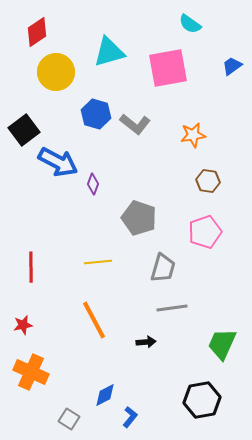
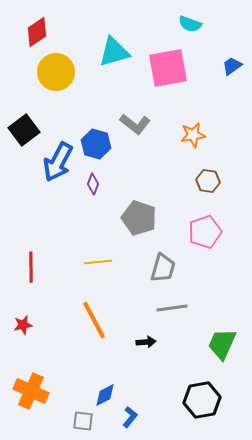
cyan semicircle: rotated 15 degrees counterclockwise
cyan triangle: moved 5 px right
blue hexagon: moved 30 px down
blue arrow: rotated 90 degrees clockwise
orange cross: moved 19 px down
gray square: moved 14 px right, 2 px down; rotated 25 degrees counterclockwise
